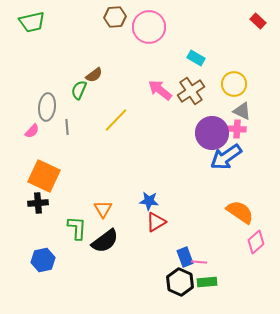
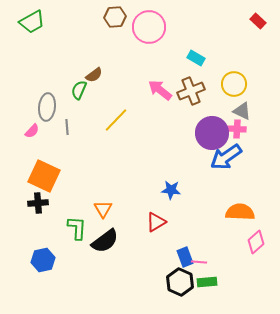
green trapezoid: rotated 16 degrees counterclockwise
brown cross: rotated 12 degrees clockwise
blue star: moved 22 px right, 11 px up
orange semicircle: rotated 32 degrees counterclockwise
